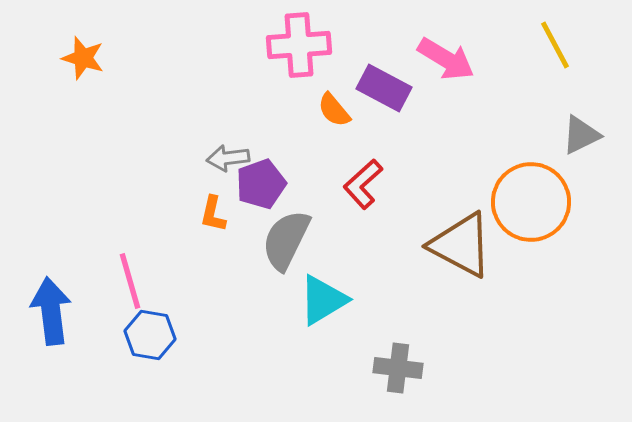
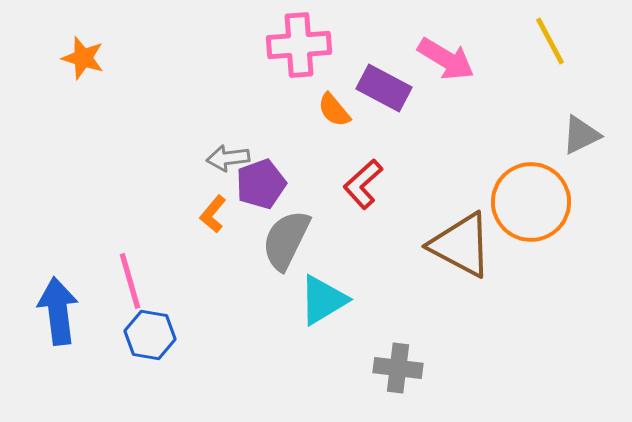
yellow line: moved 5 px left, 4 px up
orange L-shape: rotated 27 degrees clockwise
blue arrow: moved 7 px right
